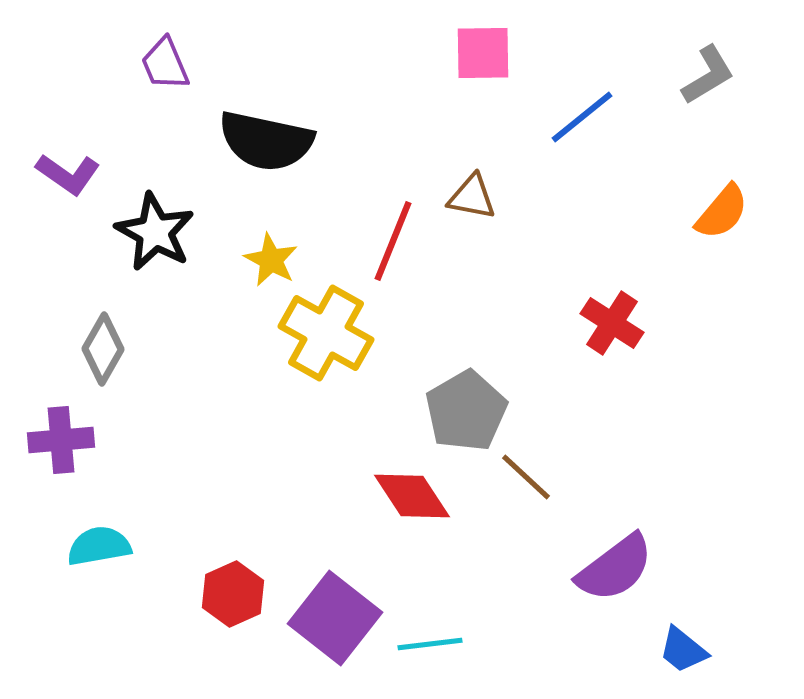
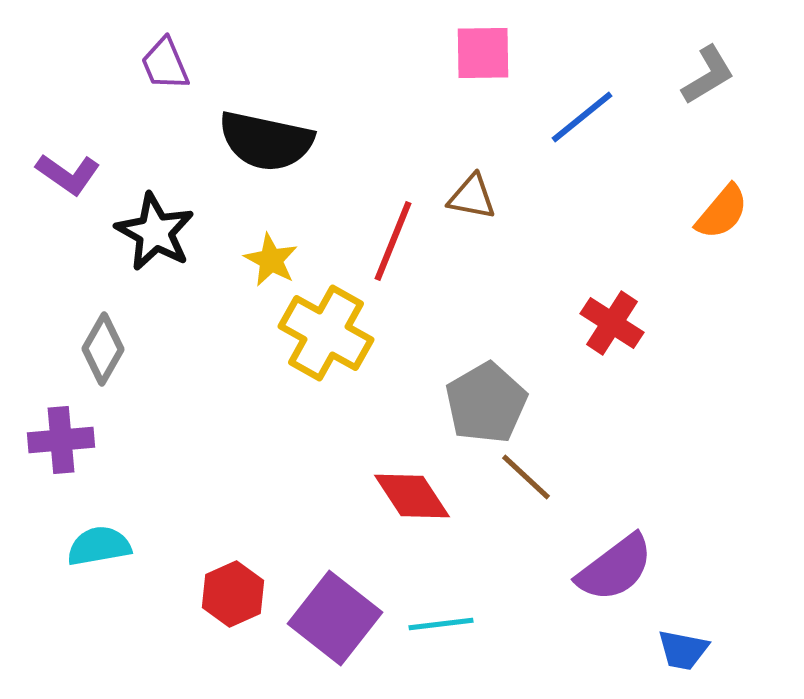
gray pentagon: moved 20 px right, 8 px up
cyan line: moved 11 px right, 20 px up
blue trapezoid: rotated 28 degrees counterclockwise
